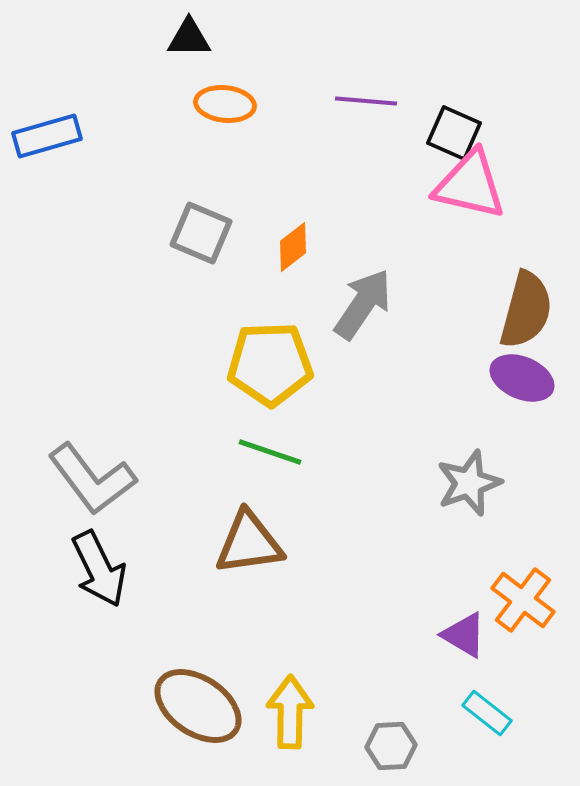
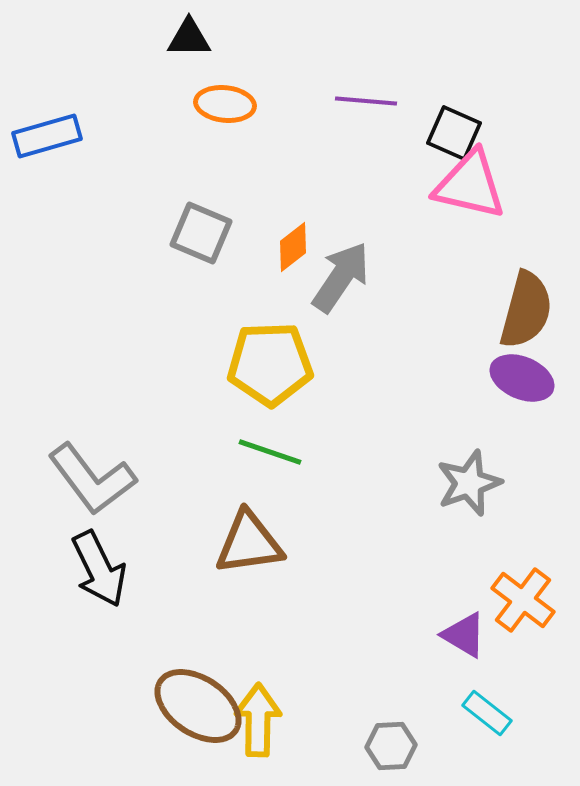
gray arrow: moved 22 px left, 27 px up
yellow arrow: moved 32 px left, 8 px down
